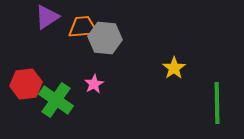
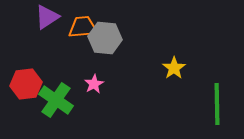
green line: moved 1 px down
